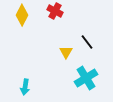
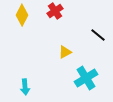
red cross: rotated 28 degrees clockwise
black line: moved 11 px right, 7 px up; rotated 14 degrees counterclockwise
yellow triangle: moved 1 px left; rotated 32 degrees clockwise
cyan arrow: rotated 14 degrees counterclockwise
